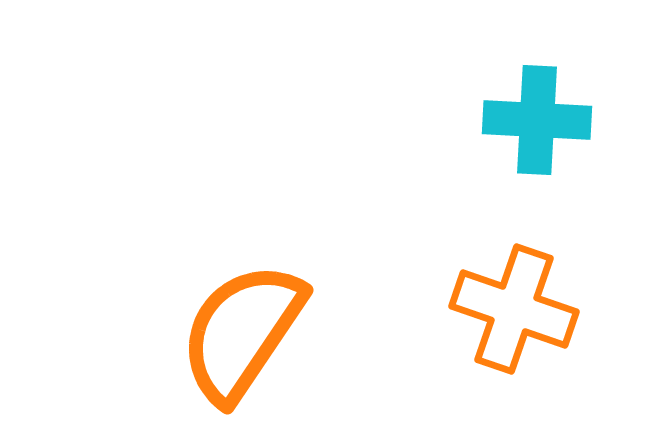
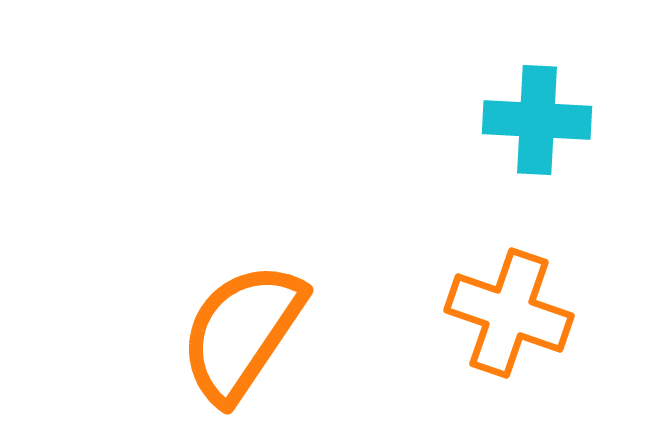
orange cross: moved 5 px left, 4 px down
